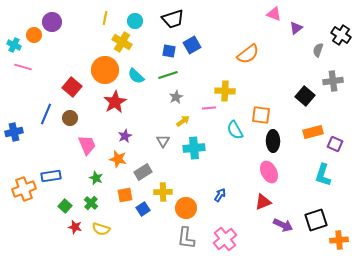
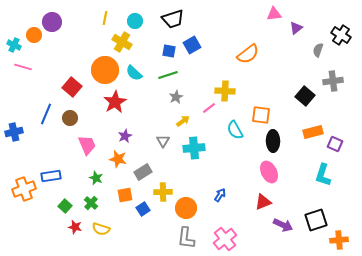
pink triangle at (274, 14): rotated 28 degrees counterclockwise
cyan semicircle at (136, 76): moved 2 px left, 3 px up
pink line at (209, 108): rotated 32 degrees counterclockwise
